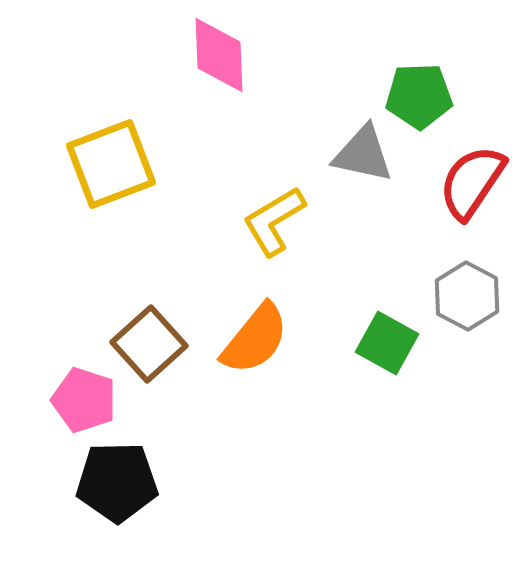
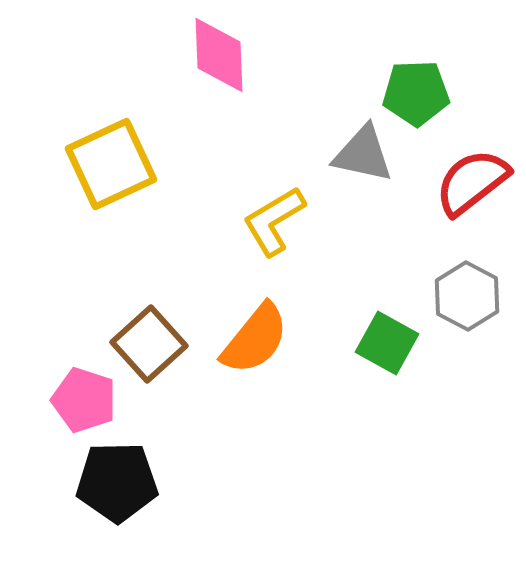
green pentagon: moved 3 px left, 3 px up
yellow square: rotated 4 degrees counterclockwise
red semicircle: rotated 18 degrees clockwise
